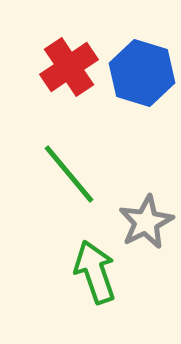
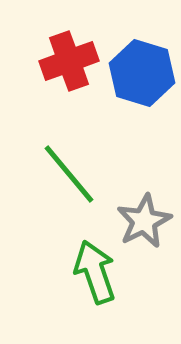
red cross: moved 6 px up; rotated 14 degrees clockwise
gray star: moved 2 px left, 1 px up
